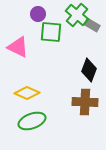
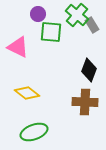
gray rectangle: rotated 28 degrees clockwise
yellow diamond: rotated 15 degrees clockwise
green ellipse: moved 2 px right, 11 px down
